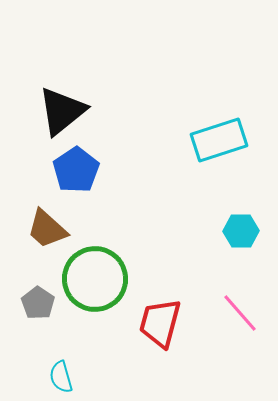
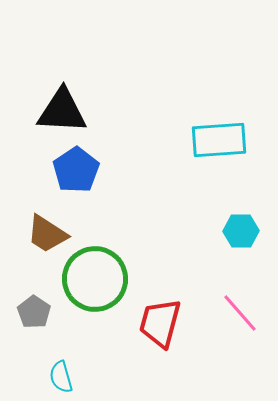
black triangle: rotated 42 degrees clockwise
cyan rectangle: rotated 14 degrees clockwise
brown trapezoid: moved 5 px down; rotated 9 degrees counterclockwise
gray pentagon: moved 4 px left, 9 px down
